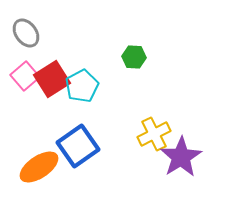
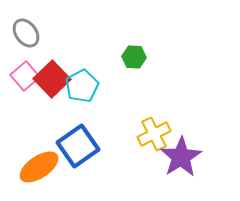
red square: rotated 12 degrees counterclockwise
